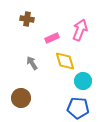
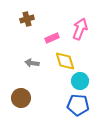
brown cross: rotated 24 degrees counterclockwise
pink arrow: moved 1 px up
gray arrow: rotated 48 degrees counterclockwise
cyan circle: moved 3 px left
blue pentagon: moved 3 px up
